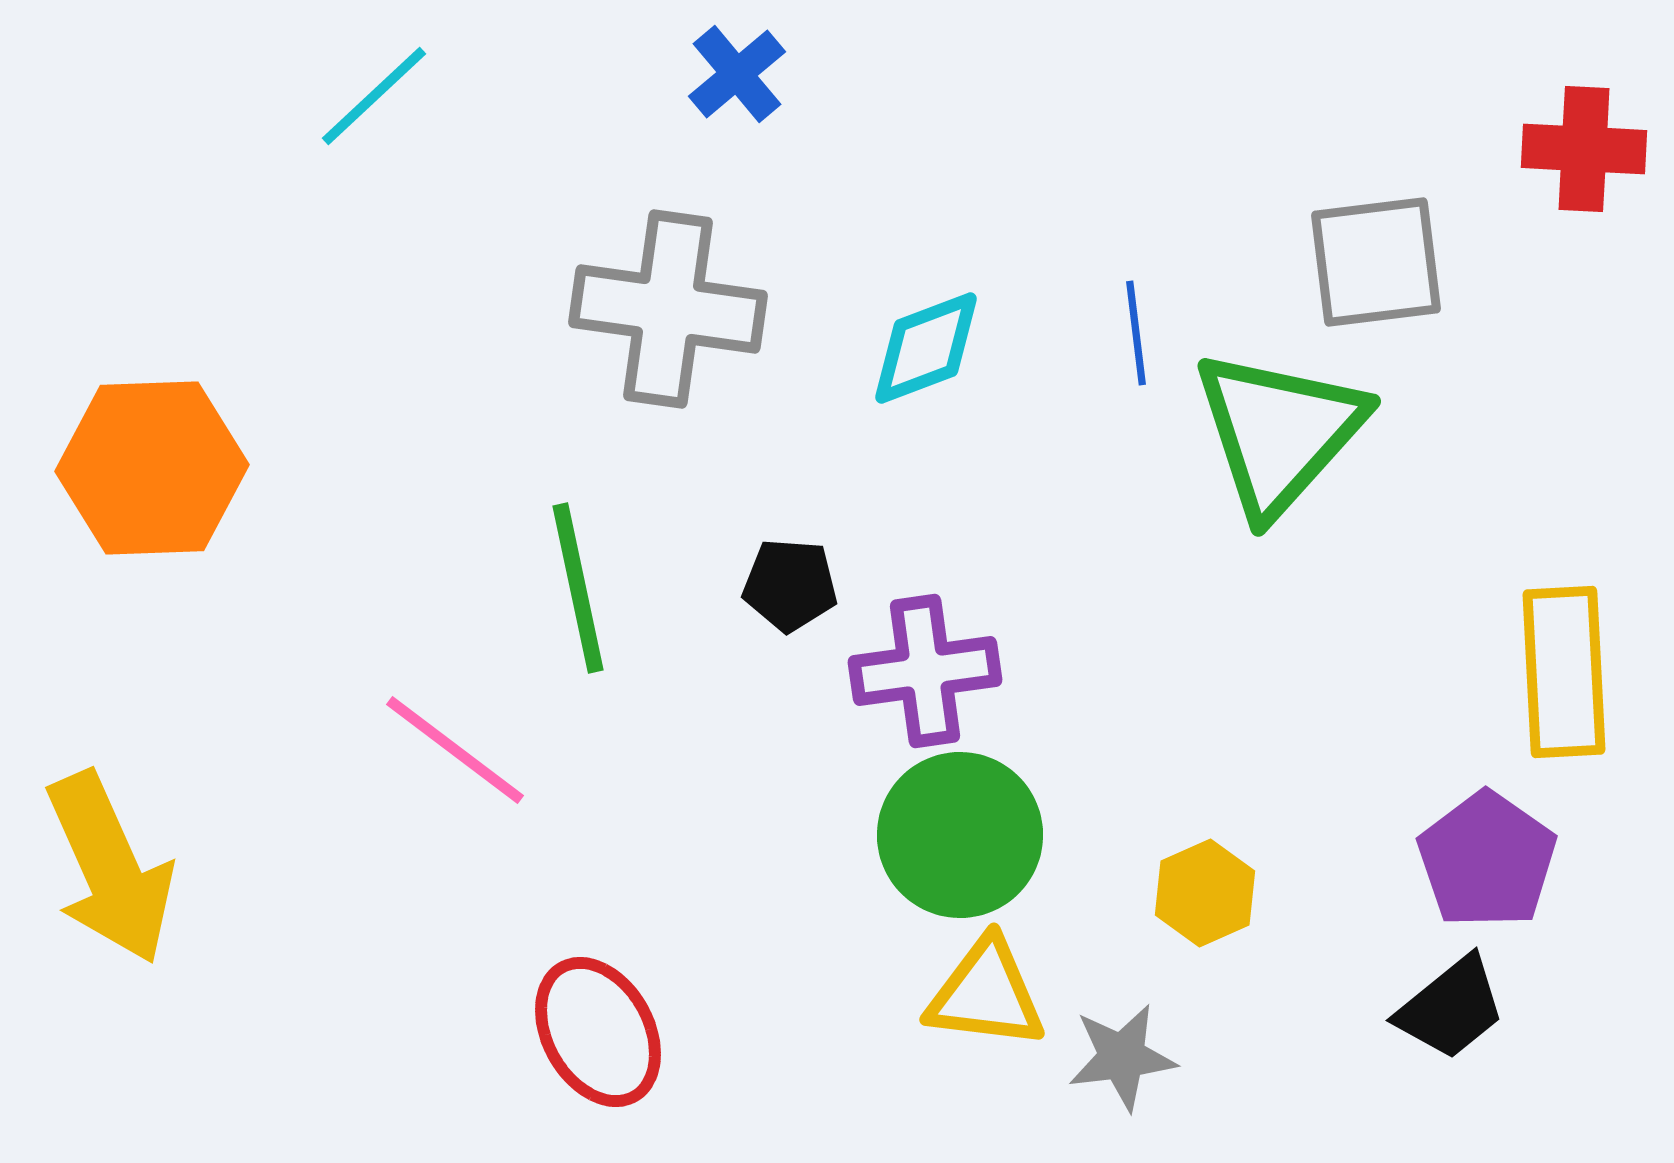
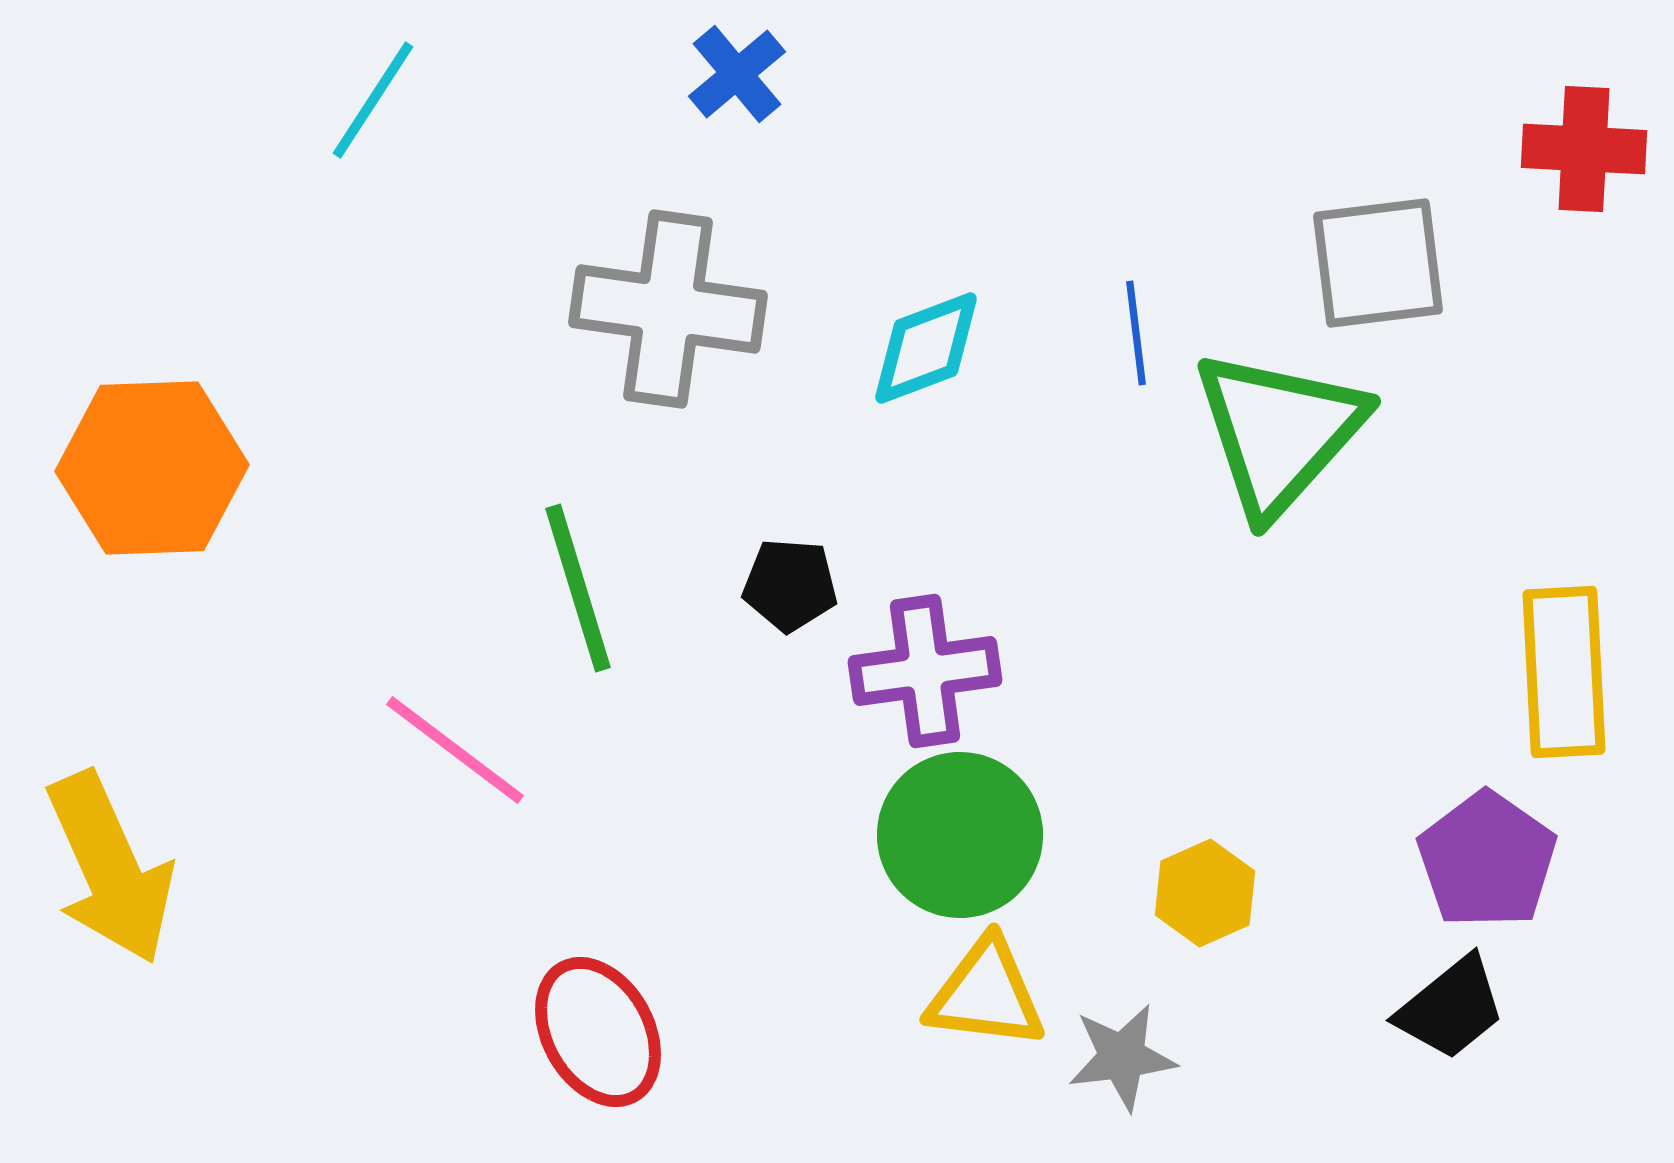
cyan line: moved 1 px left, 4 px down; rotated 14 degrees counterclockwise
gray square: moved 2 px right, 1 px down
green line: rotated 5 degrees counterclockwise
